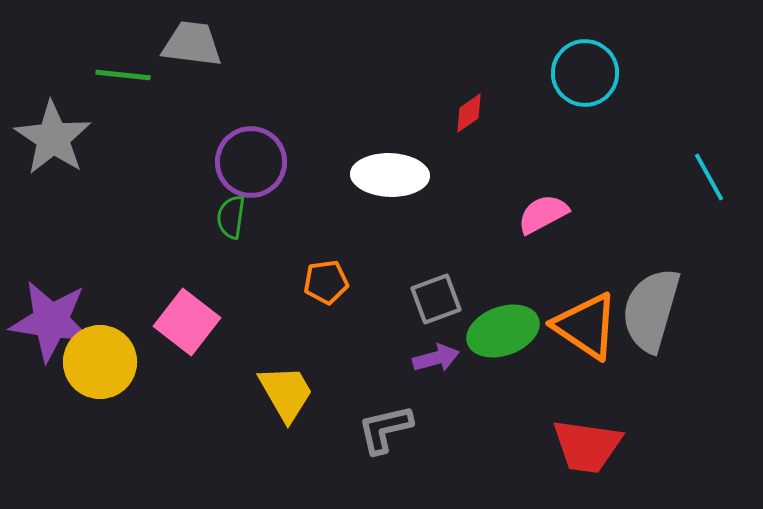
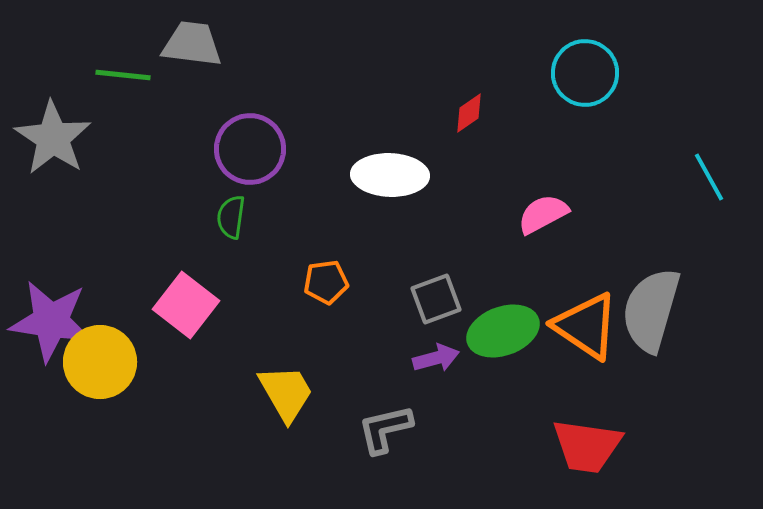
purple circle: moved 1 px left, 13 px up
pink square: moved 1 px left, 17 px up
